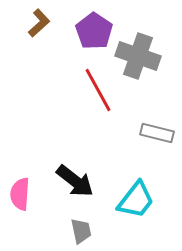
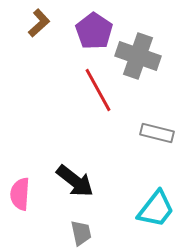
cyan trapezoid: moved 20 px right, 9 px down
gray trapezoid: moved 2 px down
